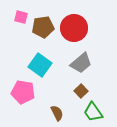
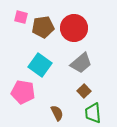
brown square: moved 3 px right
green trapezoid: moved 1 px down; rotated 30 degrees clockwise
